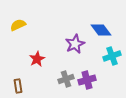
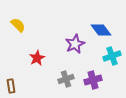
yellow semicircle: rotated 70 degrees clockwise
red star: moved 1 px up
purple cross: moved 6 px right
brown rectangle: moved 7 px left
